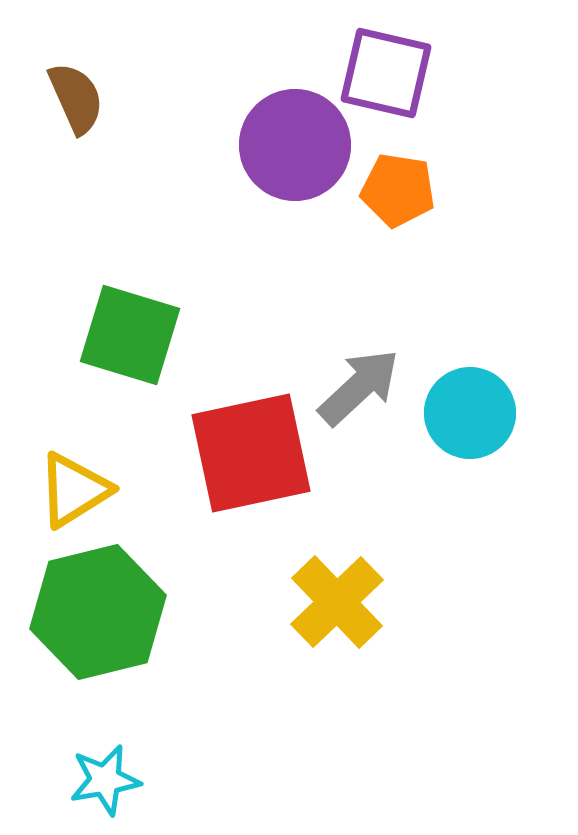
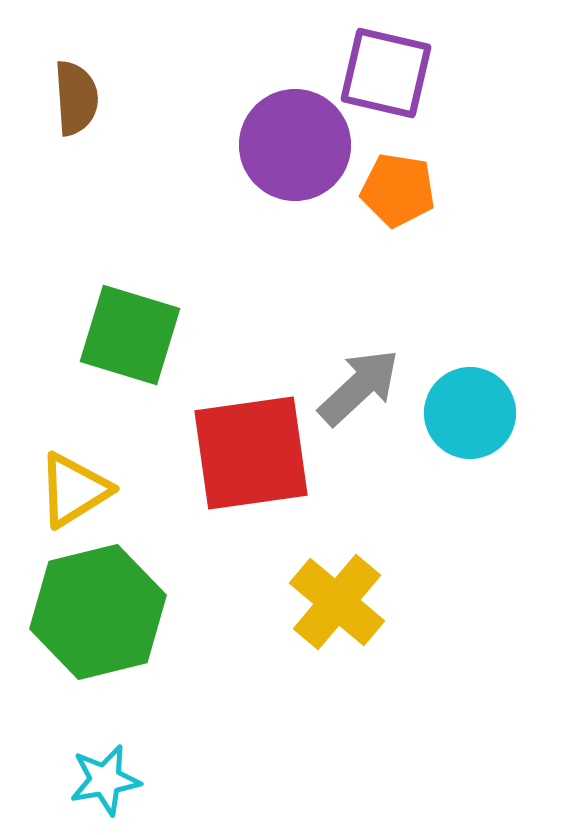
brown semicircle: rotated 20 degrees clockwise
red square: rotated 4 degrees clockwise
yellow cross: rotated 6 degrees counterclockwise
